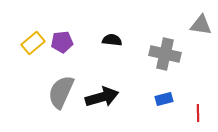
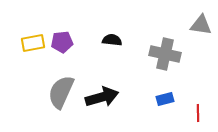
yellow rectangle: rotated 30 degrees clockwise
blue rectangle: moved 1 px right
